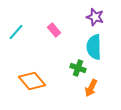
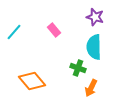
cyan line: moved 2 px left
